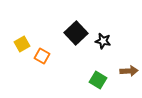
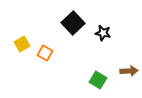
black square: moved 3 px left, 10 px up
black star: moved 8 px up
orange square: moved 3 px right, 3 px up
